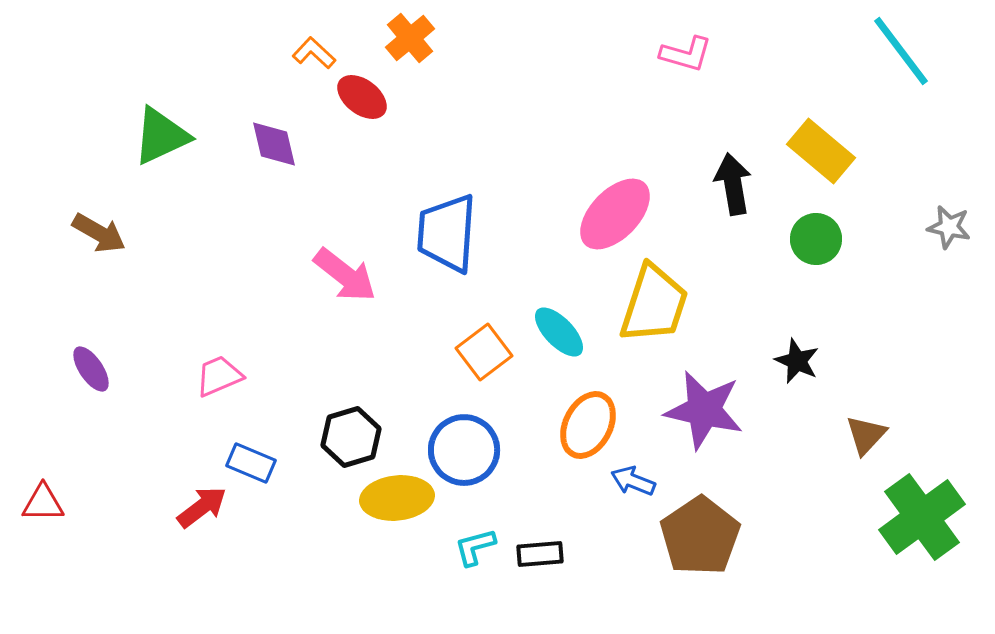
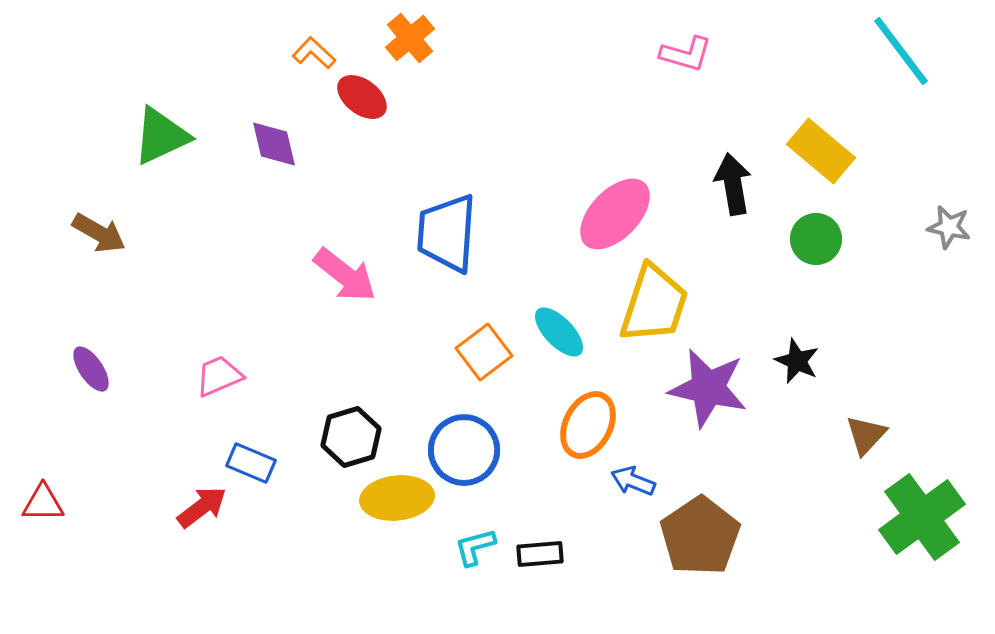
purple star: moved 4 px right, 22 px up
